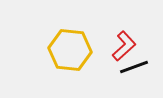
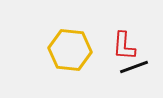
red L-shape: rotated 136 degrees clockwise
